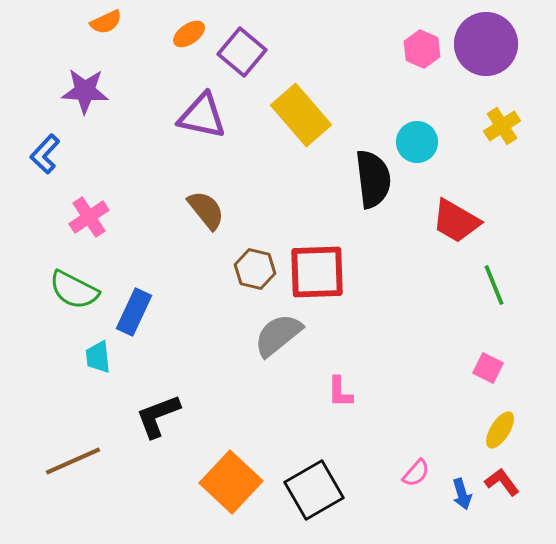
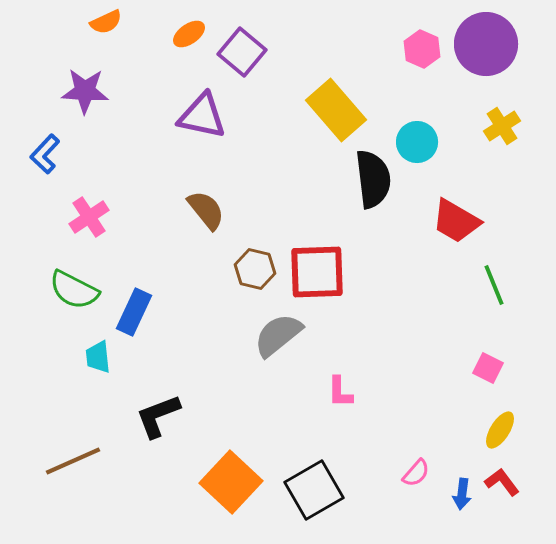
yellow rectangle: moved 35 px right, 5 px up
blue arrow: rotated 24 degrees clockwise
